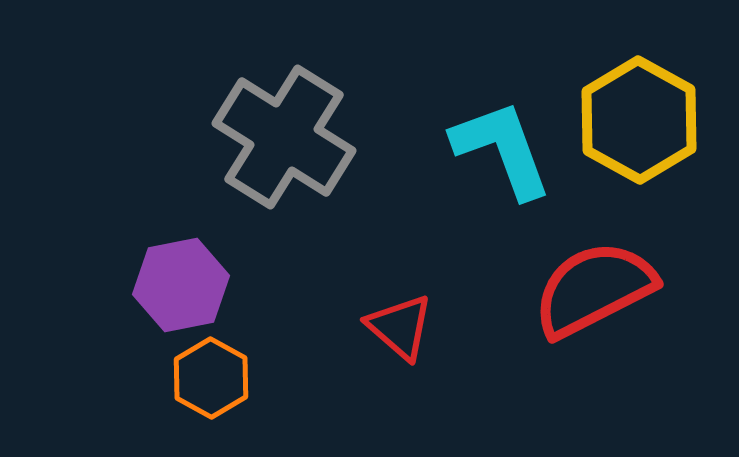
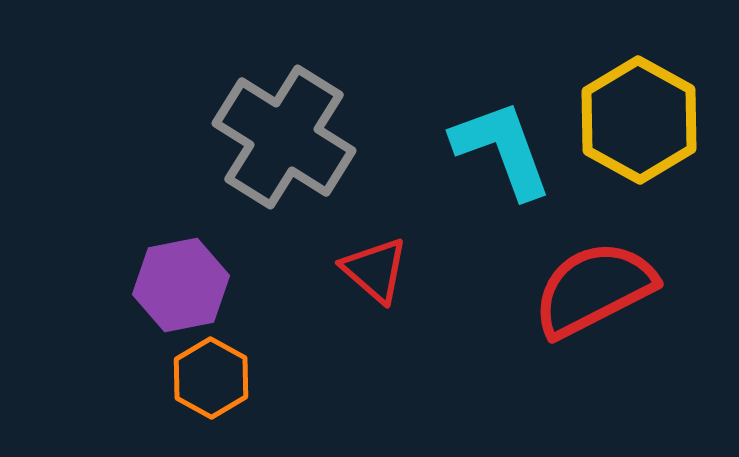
red triangle: moved 25 px left, 57 px up
